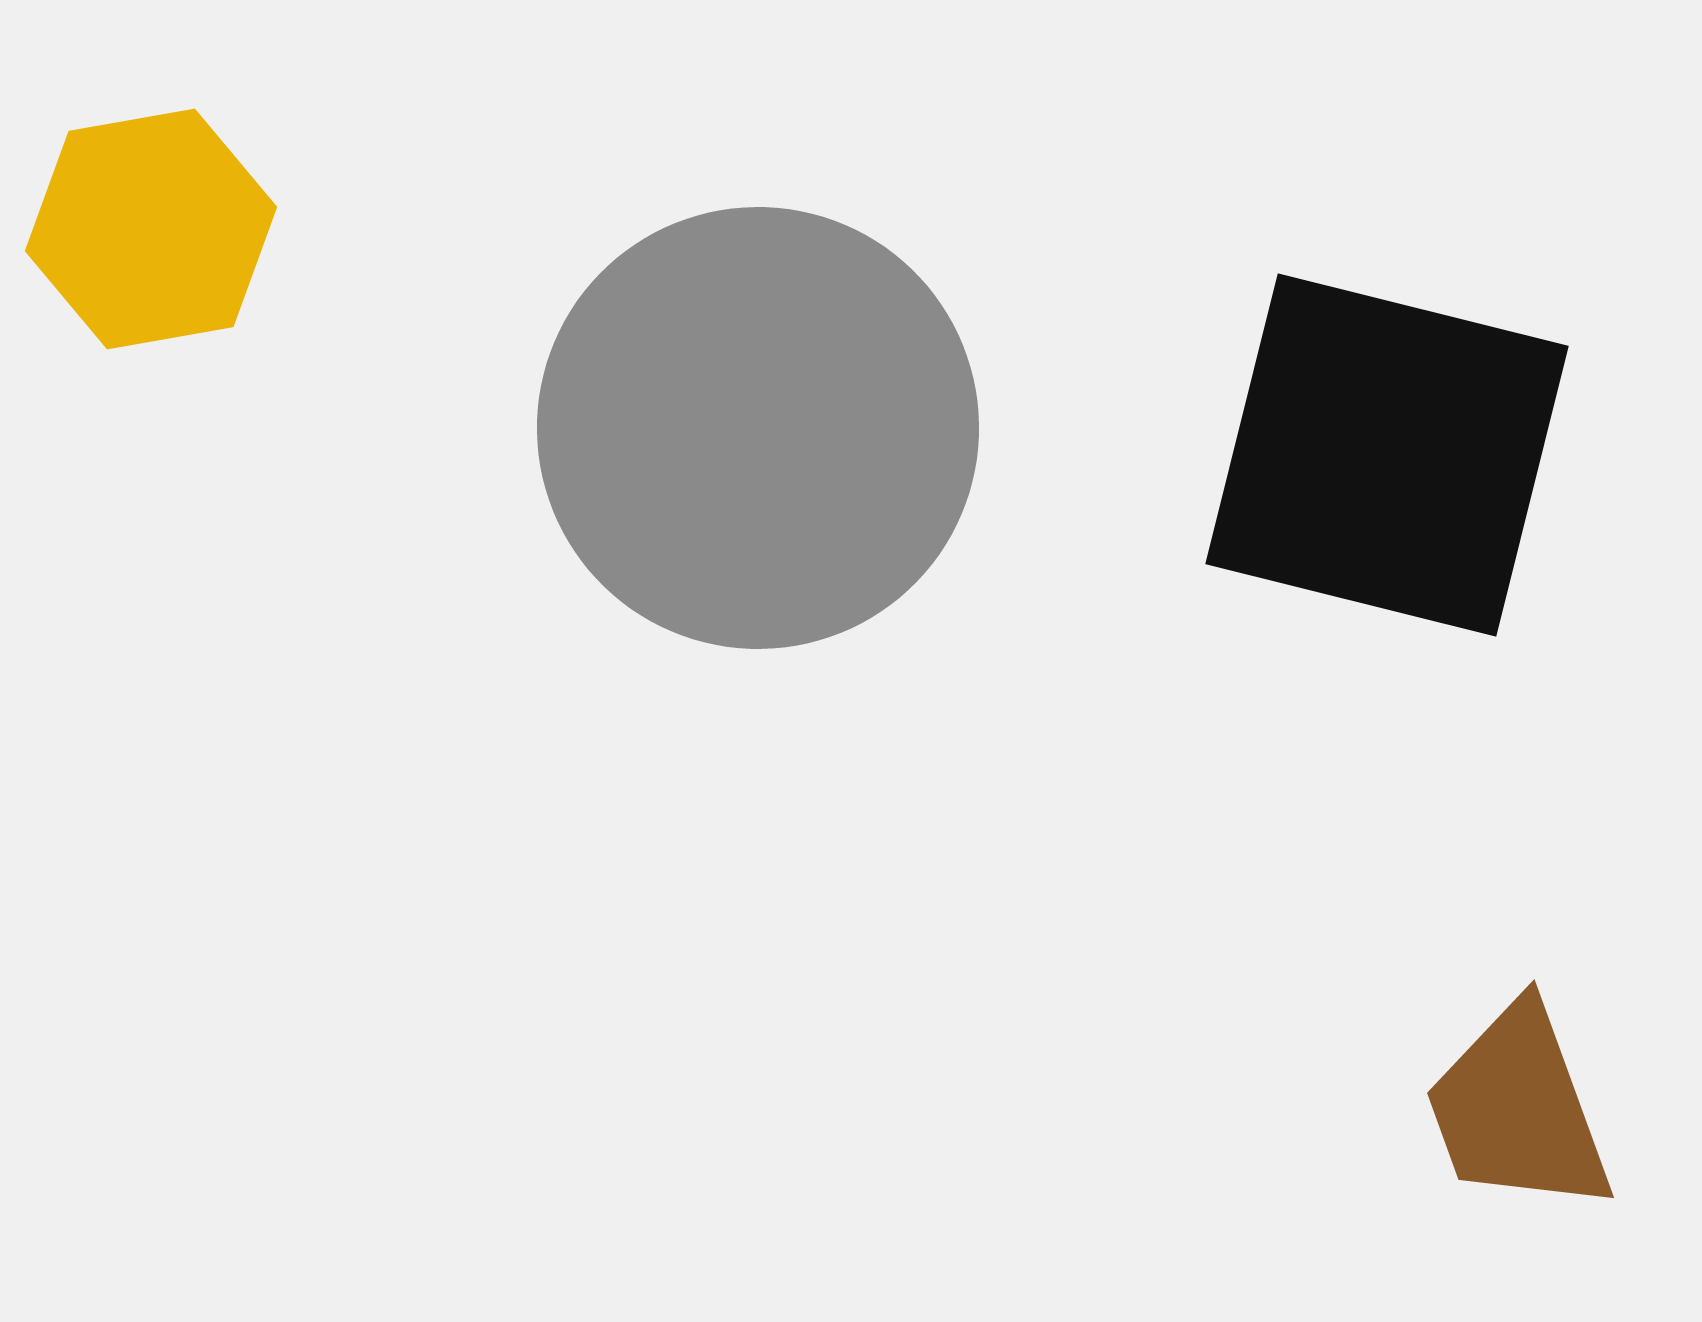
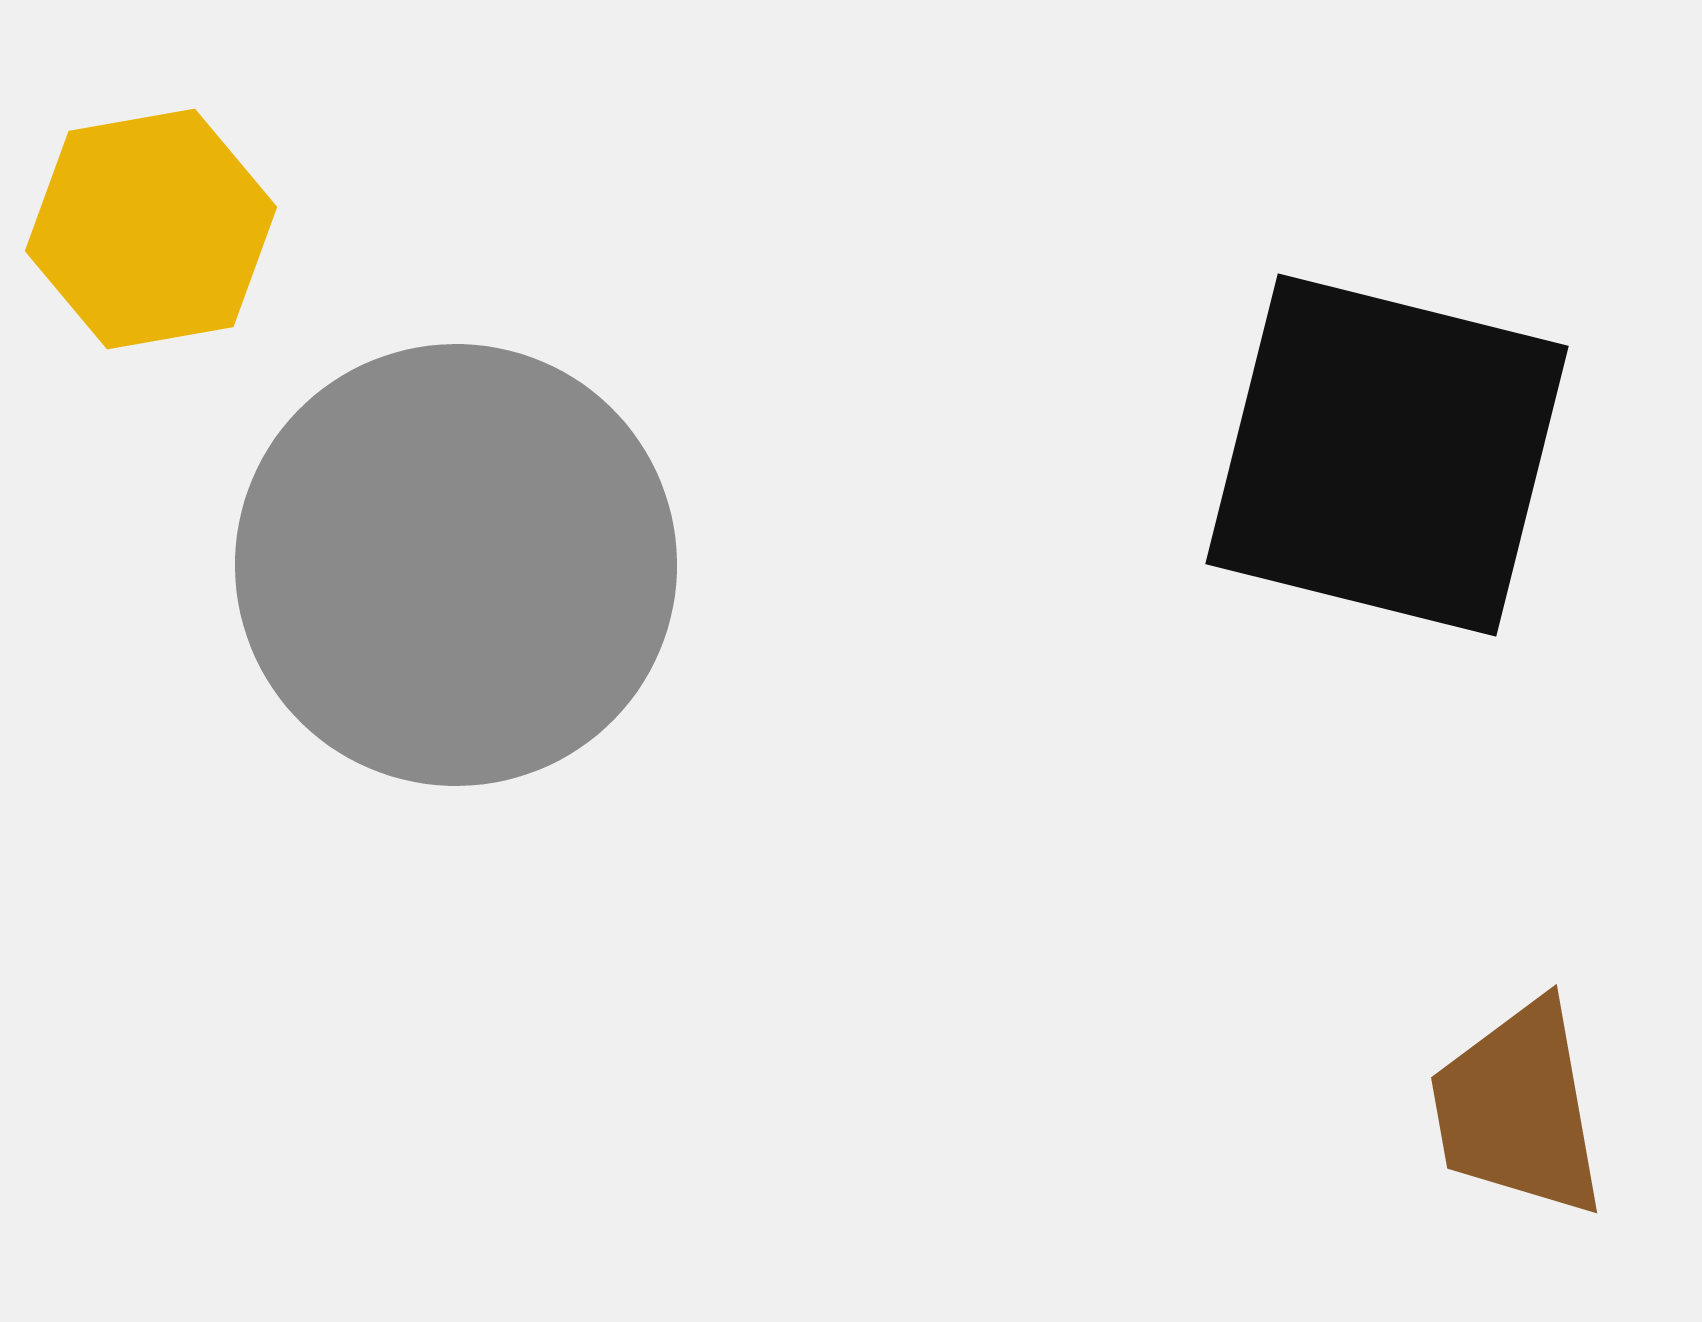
gray circle: moved 302 px left, 137 px down
brown trapezoid: rotated 10 degrees clockwise
